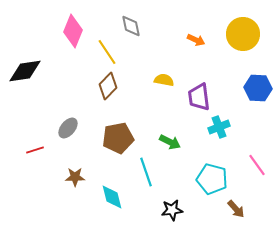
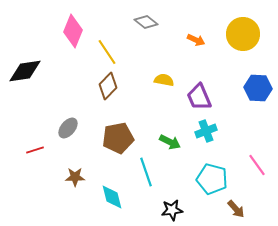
gray diamond: moved 15 px right, 4 px up; rotated 40 degrees counterclockwise
purple trapezoid: rotated 16 degrees counterclockwise
cyan cross: moved 13 px left, 4 px down
